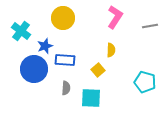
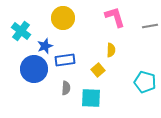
pink L-shape: rotated 50 degrees counterclockwise
blue rectangle: rotated 12 degrees counterclockwise
